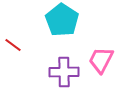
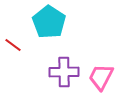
cyan pentagon: moved 13 px left, 2 px down
pink trapezoid: moved 17 px down
